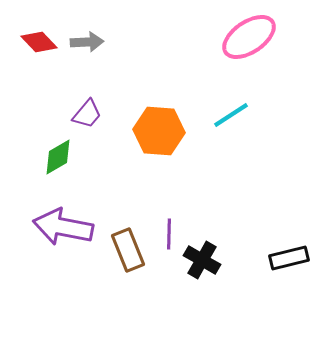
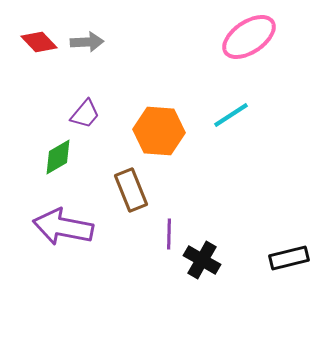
purple trapezoid: moved 2 px left
brown rectangle: moved 3 px right, 60 px up
